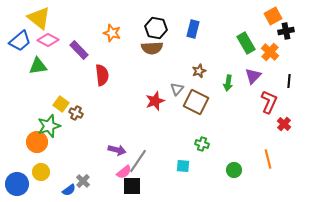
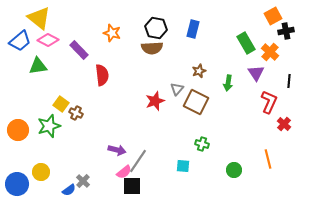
purple triangle: moved 3 px right, 3 px up; rotated 18 degrees counterclockwise
orange circle: moved 19 px left, 12 px up
